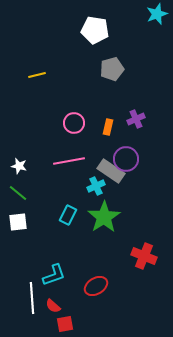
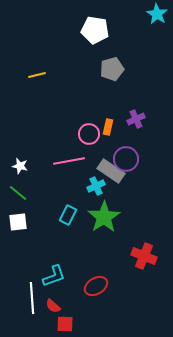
cyan star: rotated 20 degrees counterclockwise
pink circle: moved 15 px right, 11 px down
white star: moved 1 px right
cyan L-shape: moved 1 px down
red square: rotated 12 degrees clockwise
